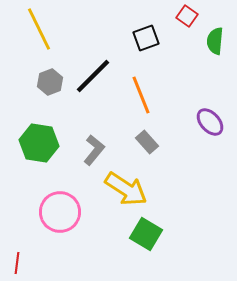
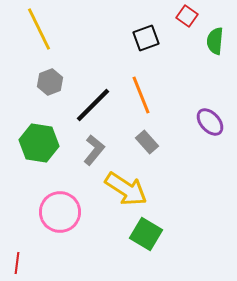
black line: moved 29 px down
